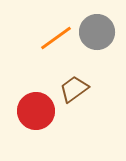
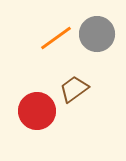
gray circle: moved 2 px down
red circle: moved 1 px right
